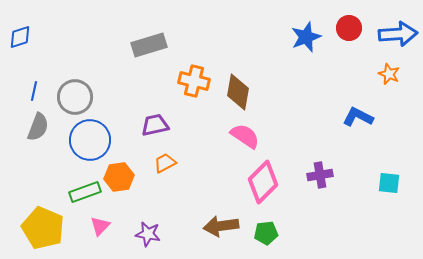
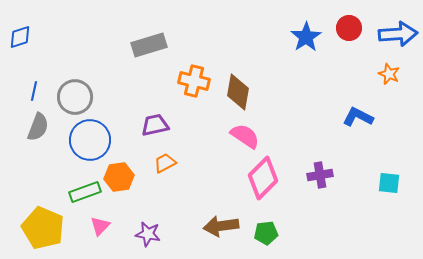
blue star: rotated 12 degrees counterclockwise
pink diamond: moved 4 px up
